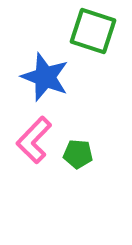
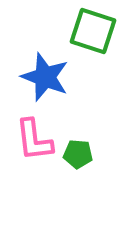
pink L-shape: rotated 51 degrees counterclockwise
